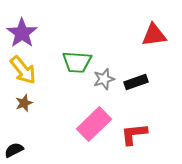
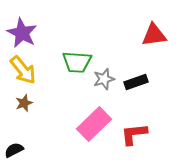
purple star: rotated 8 degrees counterclockwise
